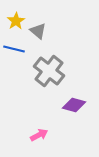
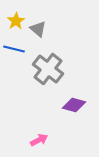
gray triangle: moved 2 px up
gray cross: moved 1 px left, 2 px up
pink arrow: moved 5 px down
